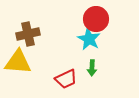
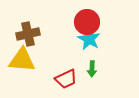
red circle: moved 9 px left, 3 px down
yellow triangle: moved 4 px right, 2 px up
green arrow: moved 1 px down
